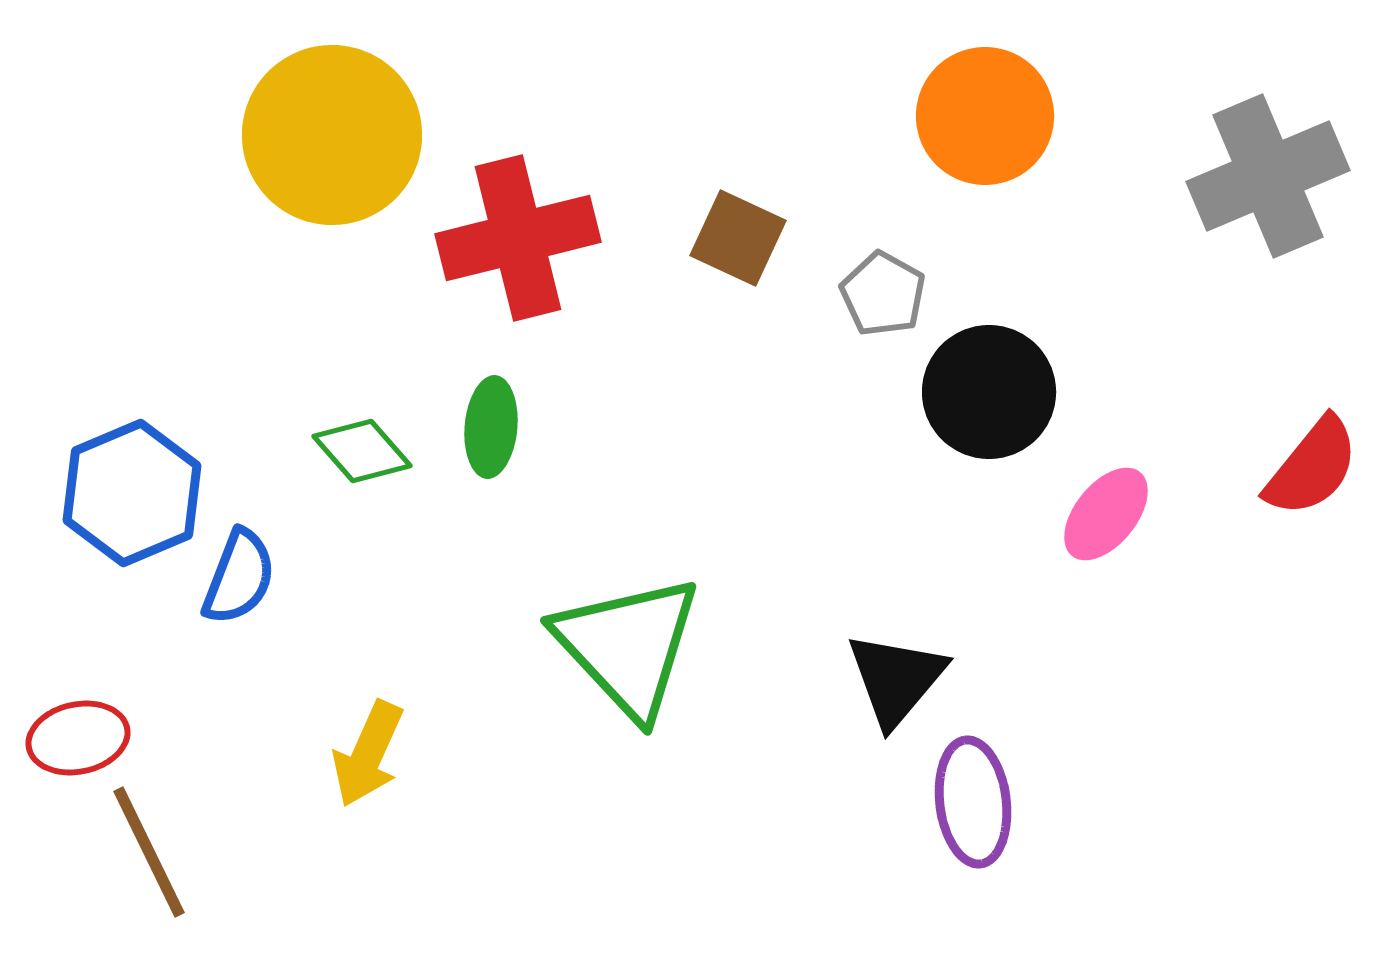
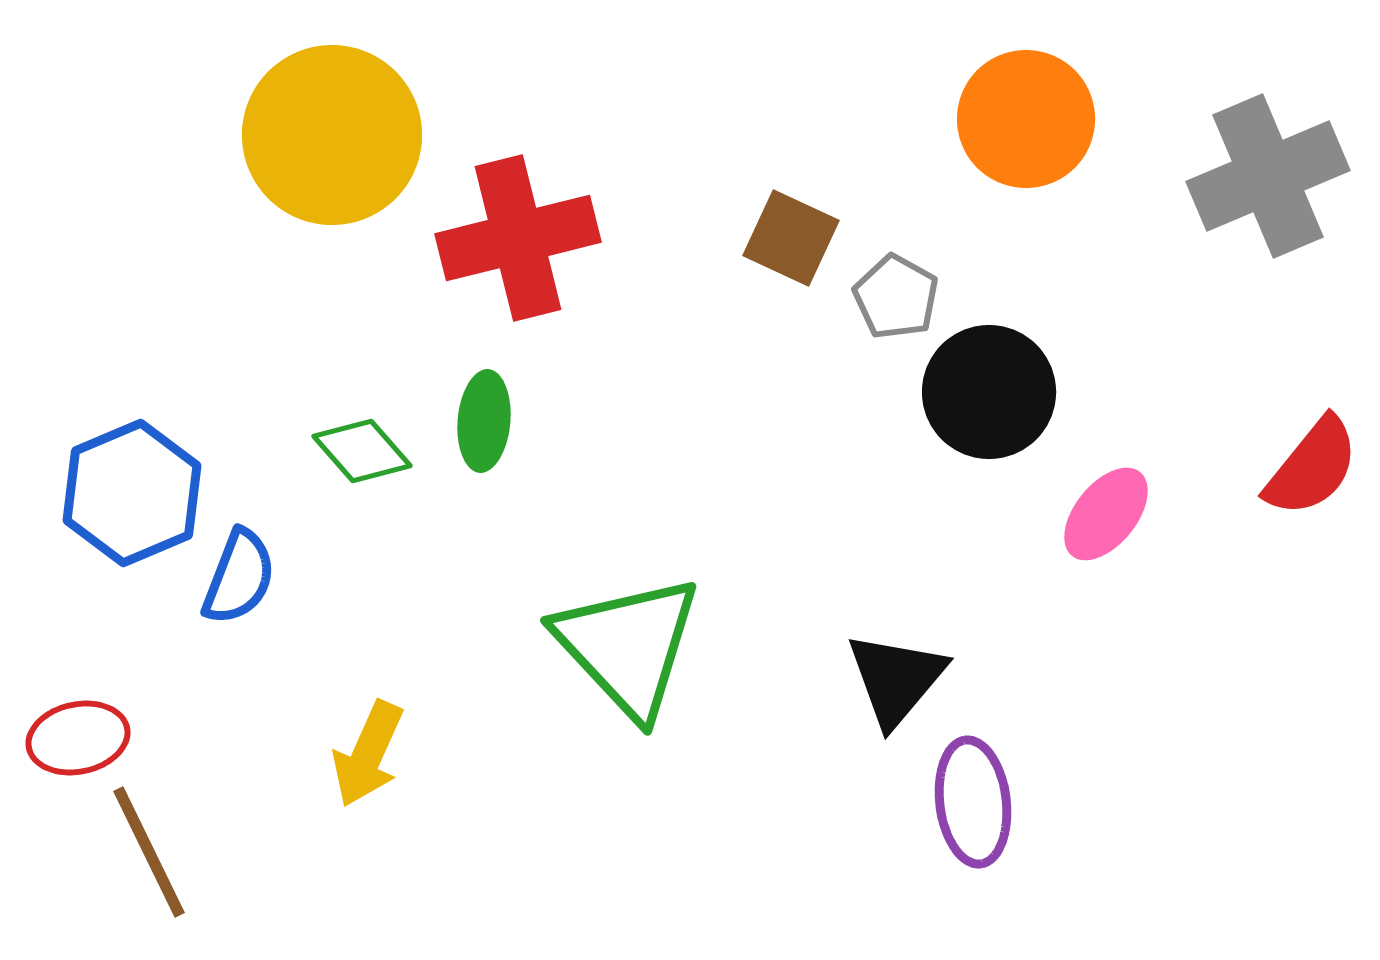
orange circle: moved 41 px right, 3 px down
brown square: moved 53 px right
gray pentagon: moved 13 px right, 3 px down
green ellipse: moved 7 px left, 6 px up
